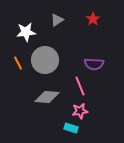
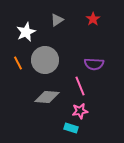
white star: rotated 18 degrees counterclockwise
